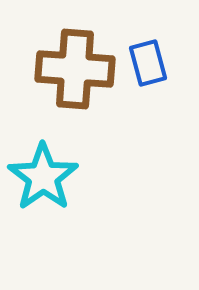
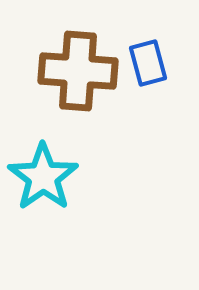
brown cross: moved 3 px right, 2 px down
